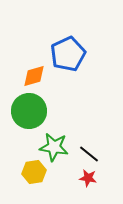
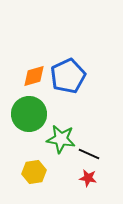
blue pentagon: moved 22 px down
green circle: moved 3 px down
green star: moved 7 px right, 8 px up
black line: rotated 15 degrees counterclockwise
